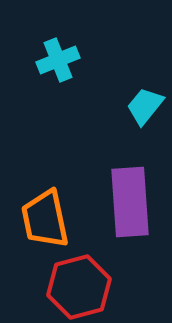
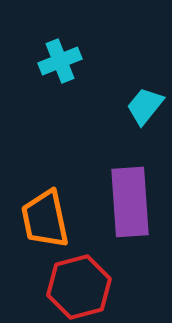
cyan cross: moved 2 px right, 1 px down
